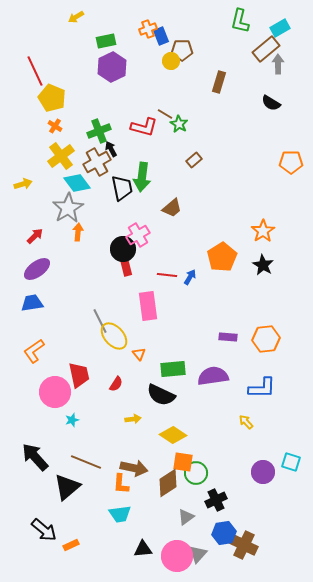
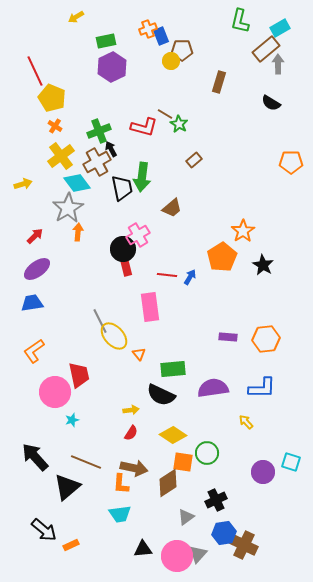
orange star at (263, 231): moved 20 px left
pink rectangle at (148, 306): moved 2 px right, 1 px down
purple semicircle at (213, 376): moved 12 px down
red semicircle at (116, 384): moved 15 px right, 49 px down
yellow arrow at (133, 419): moved 2 px left, 9 px up
green circle at (196, 473): moved 11 px right, 20 px up
